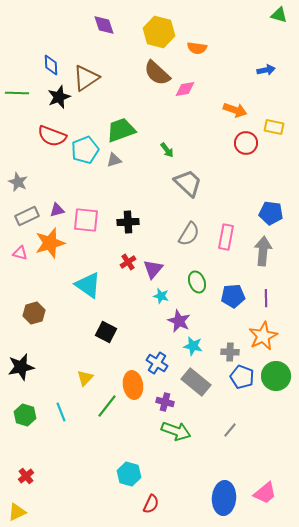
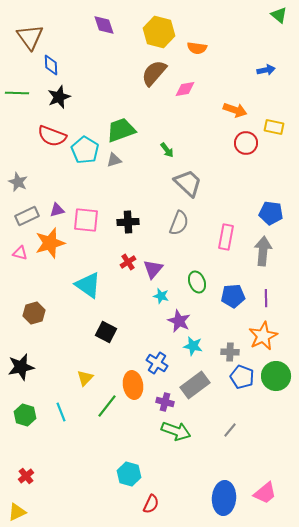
green triangle at (279, 15): rotated 24 degrees clockwise
brown semicircle at (157, 73): moved 3 px left; rotated 88 degrees clockwise
brown triangle at (86, 78): moved 56 px left, 41 px up; rotated 32 degrees counterclockwise
cyan pentagon at (85, 150): rotated 20 degrees counterclockwise
gray semicircle at (189, 234): moved 10 px left, 11 px up; rotated 10 degrees counterclockwise
gray rectangle at (196, 382): moved 1 px left, 3 px down; rotated 76 degrees counterclockwise
